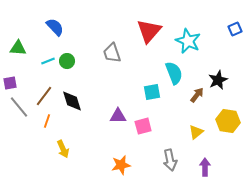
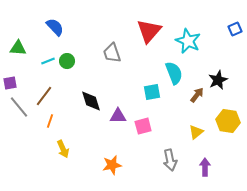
black diamond: moved 19 px right
orange line: moved 3 px right
orange star: moved 9 px left
